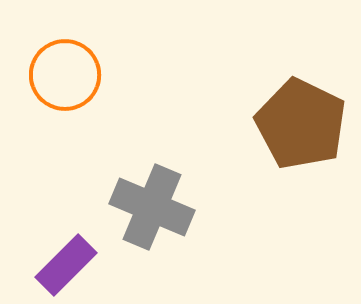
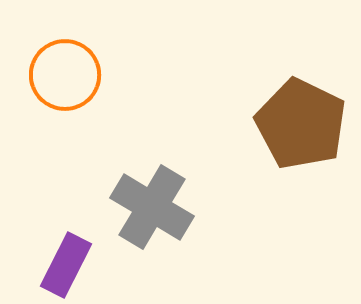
gray cross: rotated 8 degrees clockwise
purple rectangle: rotated 18 degrees counterclockwise
